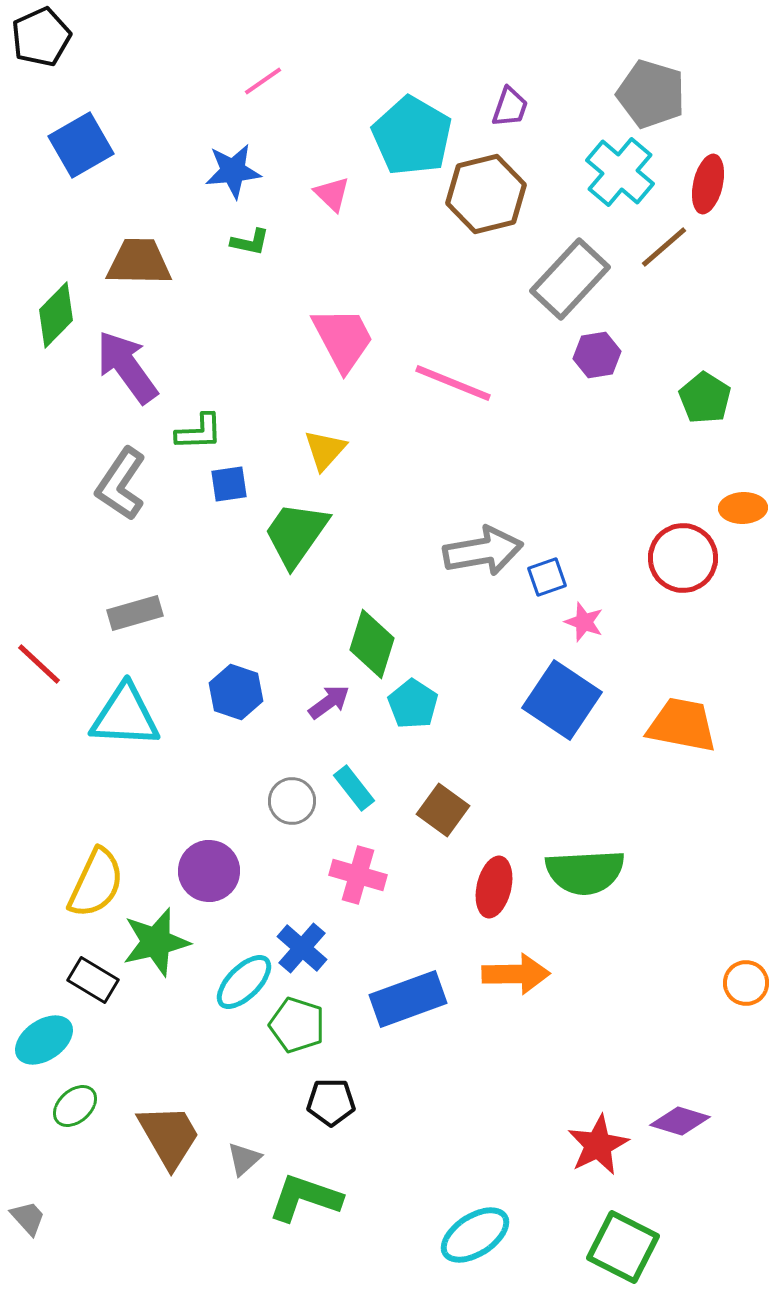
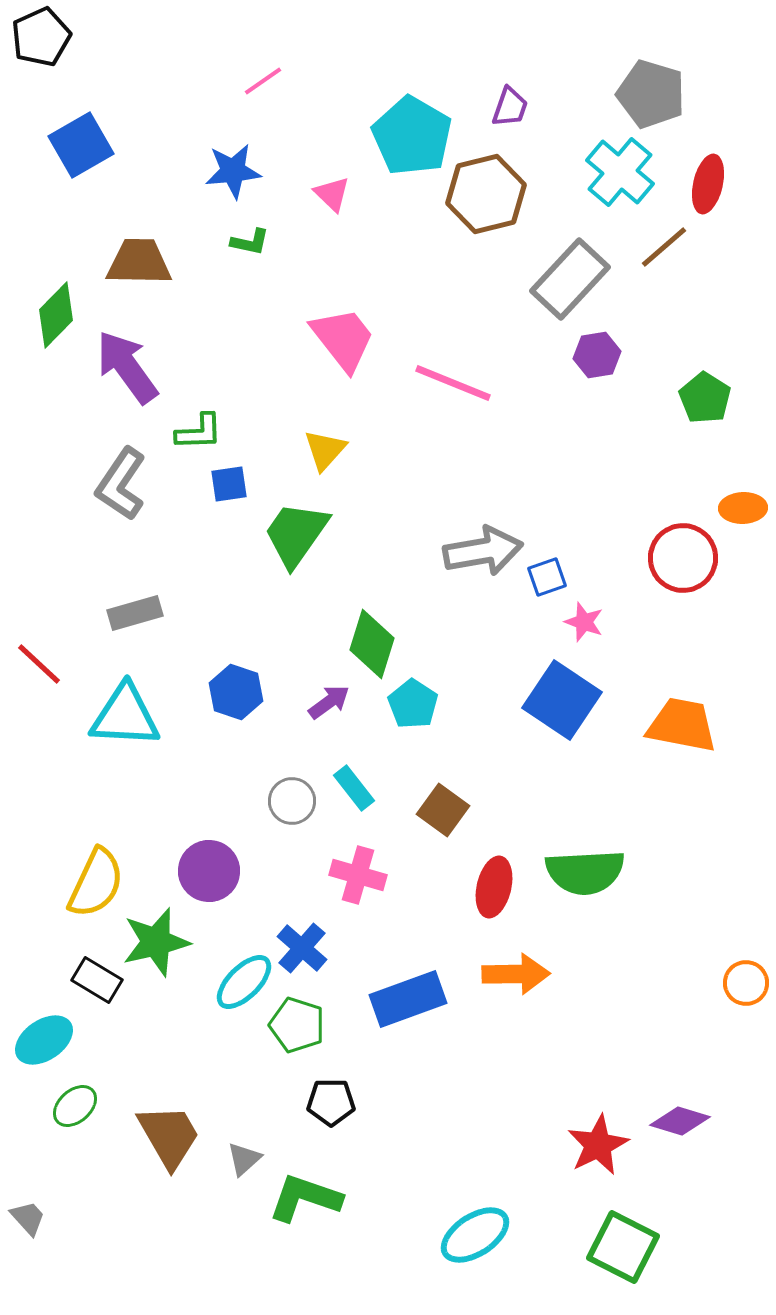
pink trapezoid at (343, 339): rotated 10 degrees counterclockwise
black rectangle at (93, 980): moved 4 px right
